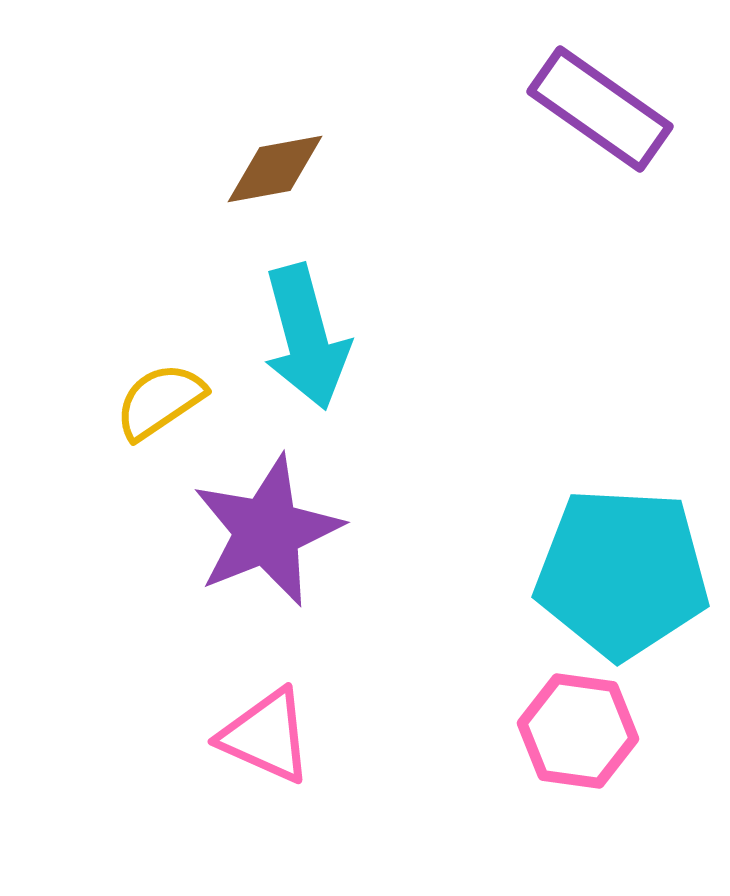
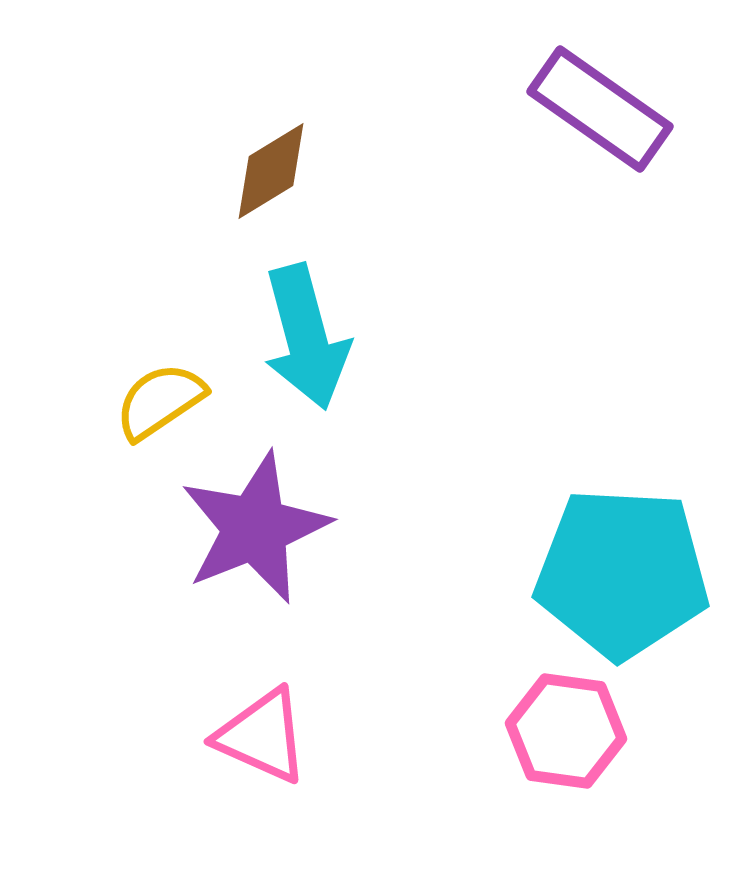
brown diamond: moved 4 px left, 2 px down; rotated 21 degrees counterclockwise
purple star: moved 12 px left, 3 px up
pink hexagon: moved 12 px left
pink triangle: moved 4 px left
